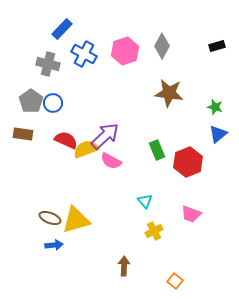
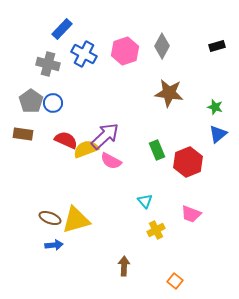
yellow cross: moved 2 px right, 1 px up
